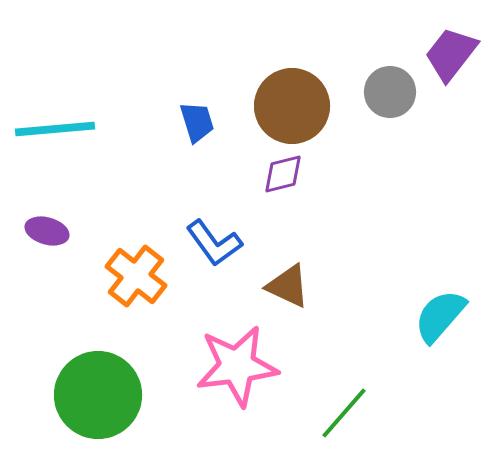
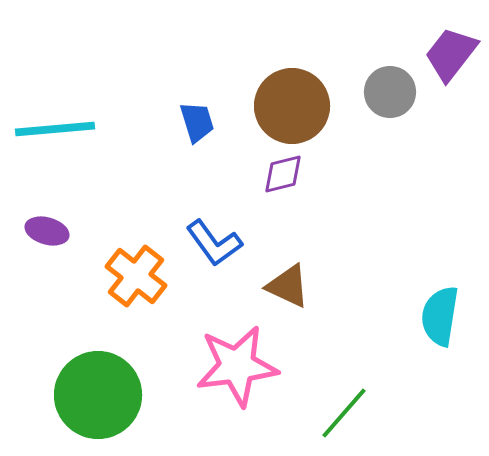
cyan semicircle: rotated 32 degrees counterclockwise
